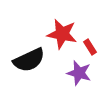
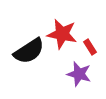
black semicircle: moved 9 px up; rotated 8 degrees counterclockwise
purple star: moved 1 px down
